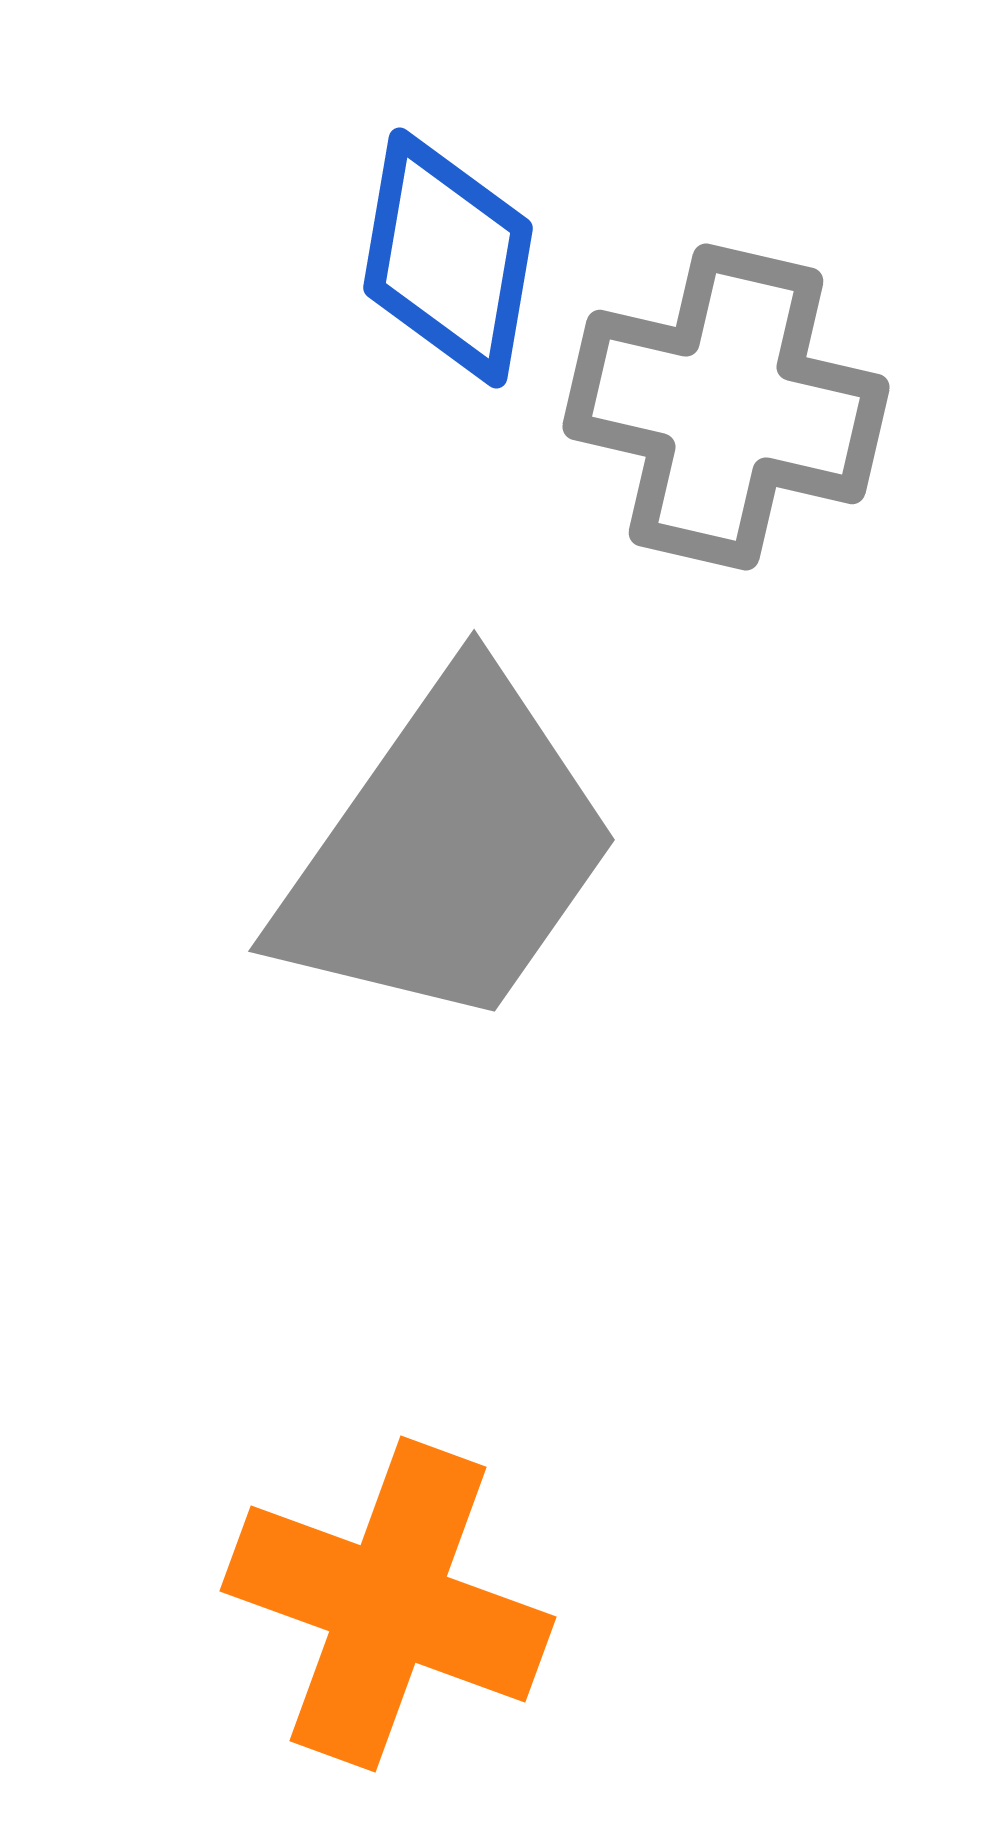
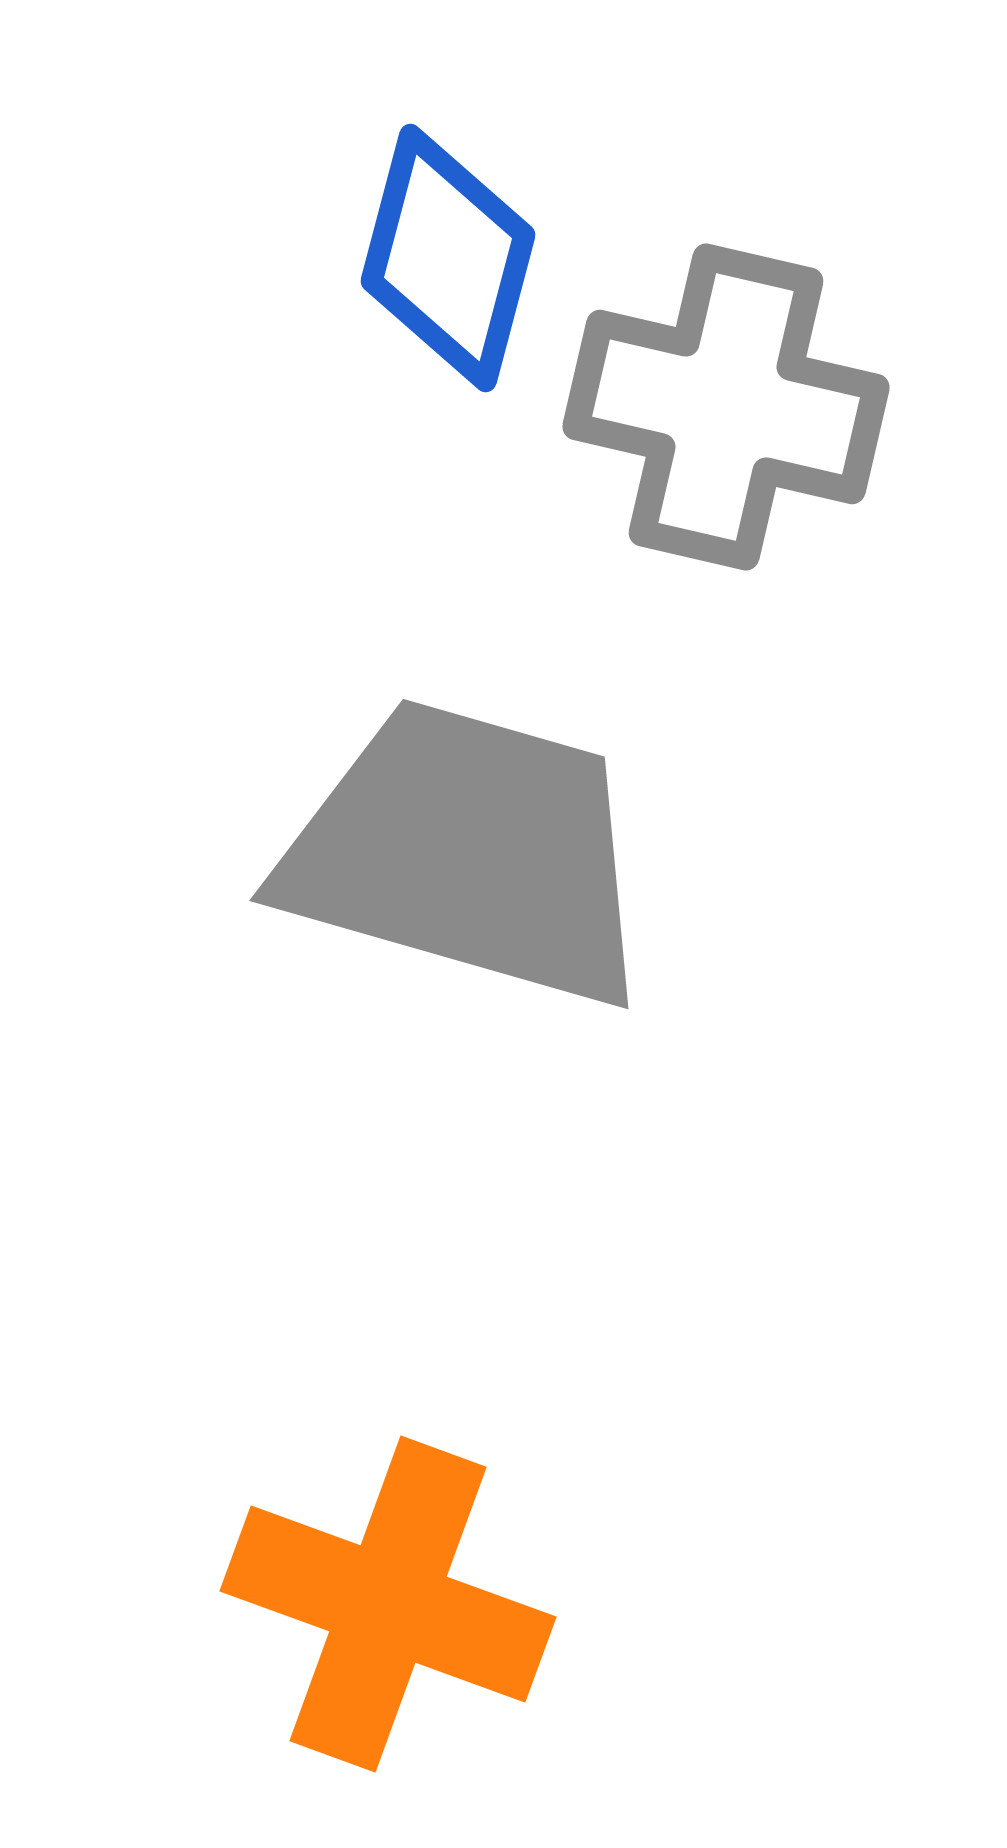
blue diamond: rotated 5 degrees clockwise
gray trapezoid: moved 20 px right, 2 px down; rotated 109 degrees counterclockwise
